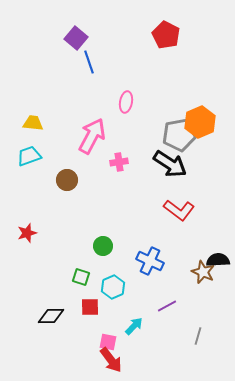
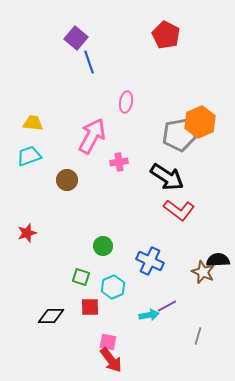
black arrow: moved 3 px left, 13 px down
cyan arrow: moved 15 px right, 11 px up; rotated 36 degrees clockwise
